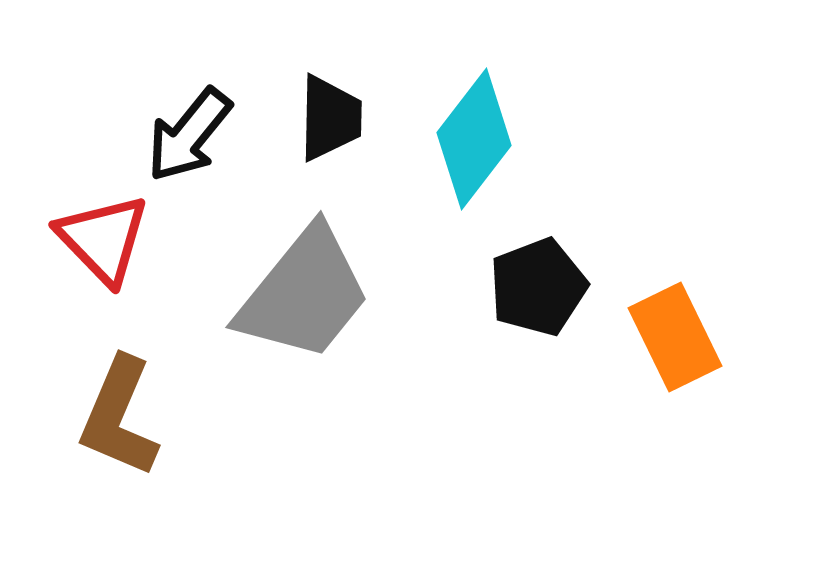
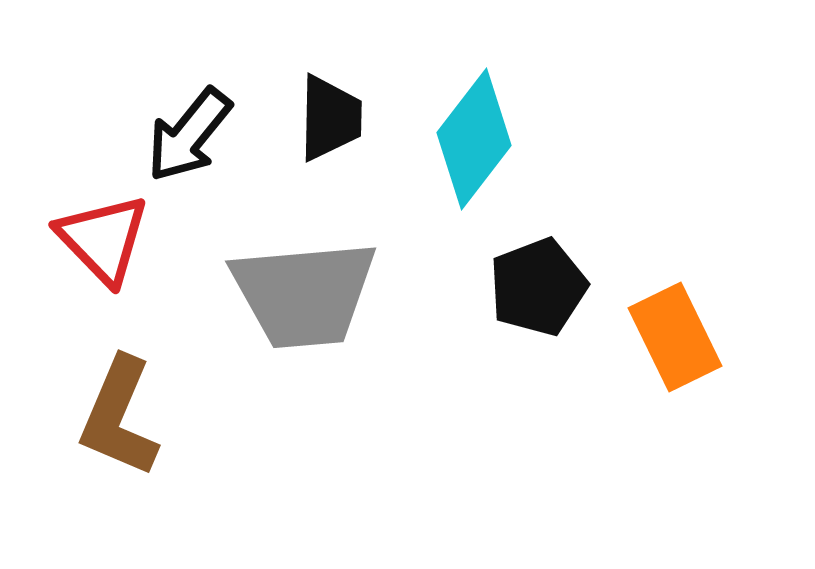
gray trapezoid: rotated 46 degrees clockwise
